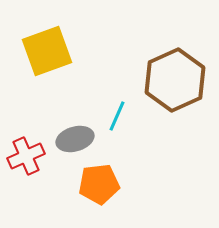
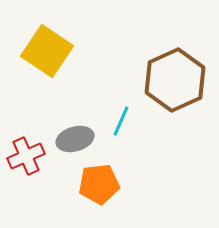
yellow square: rotated 36 degrees counterclockwise
cyan line: moved 4 px right, 5 px down
